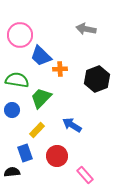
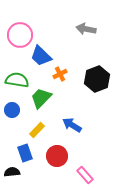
orange cross: moved 5 px down; rotated 24 degrees counterclockwise
